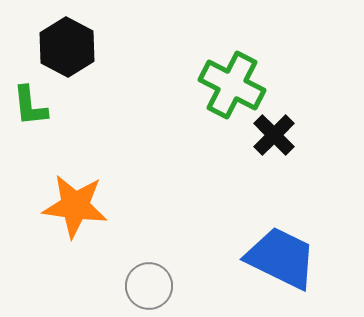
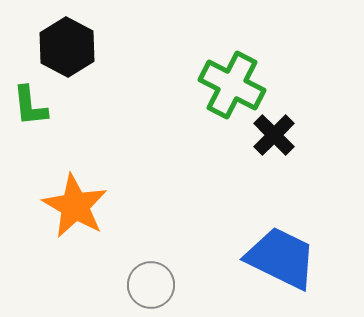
orange star: rotated 22 degrees clockwise
gray circle: moved 2 px right, 1 px up
